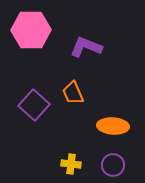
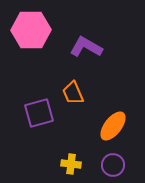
purple L-shape: rotated 8 degrees clockwise
purple square: moved 5 px right, 8 px down; rotated 32 degrees clockwise
orange ellipse: rotated 56 degrees counterclockwise
